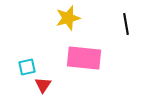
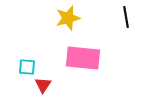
black line: moved 7 px up
pink rectangle: moved 1 px left
cyan square: rotated 18 degrees clockwise
